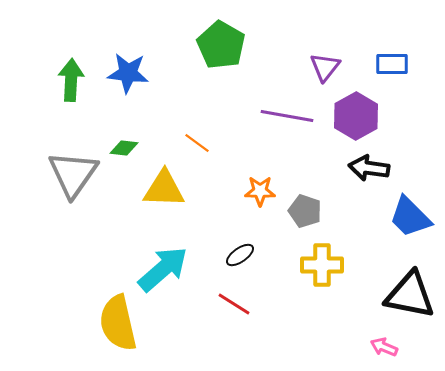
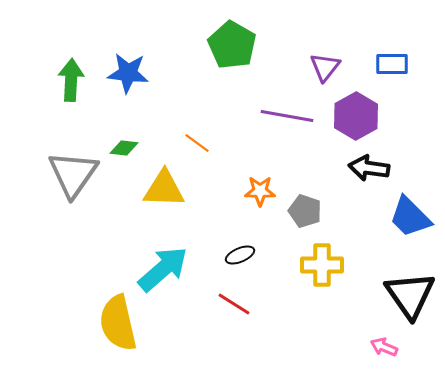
green pentagon: moved 11 px right
black ellipse: rotated 12 degrees clockwise
black triangle: rotated 44 degrees clockwise
